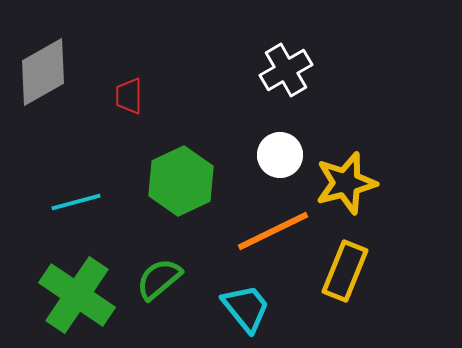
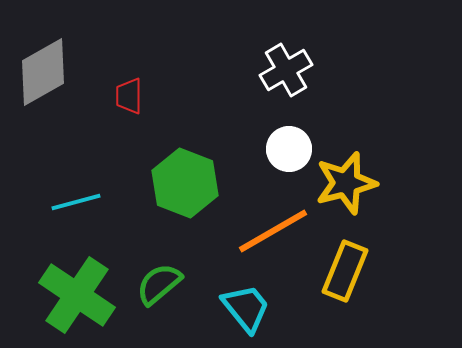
white circle: moved 9 px right, 6 px up
green hexagon: moved 4 px right, 2 px down; rotated 14 degrees counterclockwise
orange line: rotated 4 degrees counterclockwise
green semicircle: moved 5 px down
